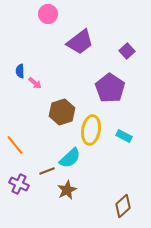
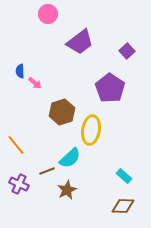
cyan rectangle: moved 40 px down; rotated 14 degrees clockwise
orange line: moved 1 px right
brown diamond: rotated 45 degrees clockwise
